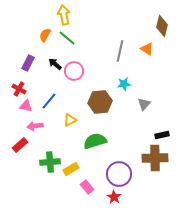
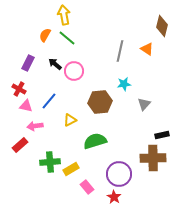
brown cross: moved 2 px left
